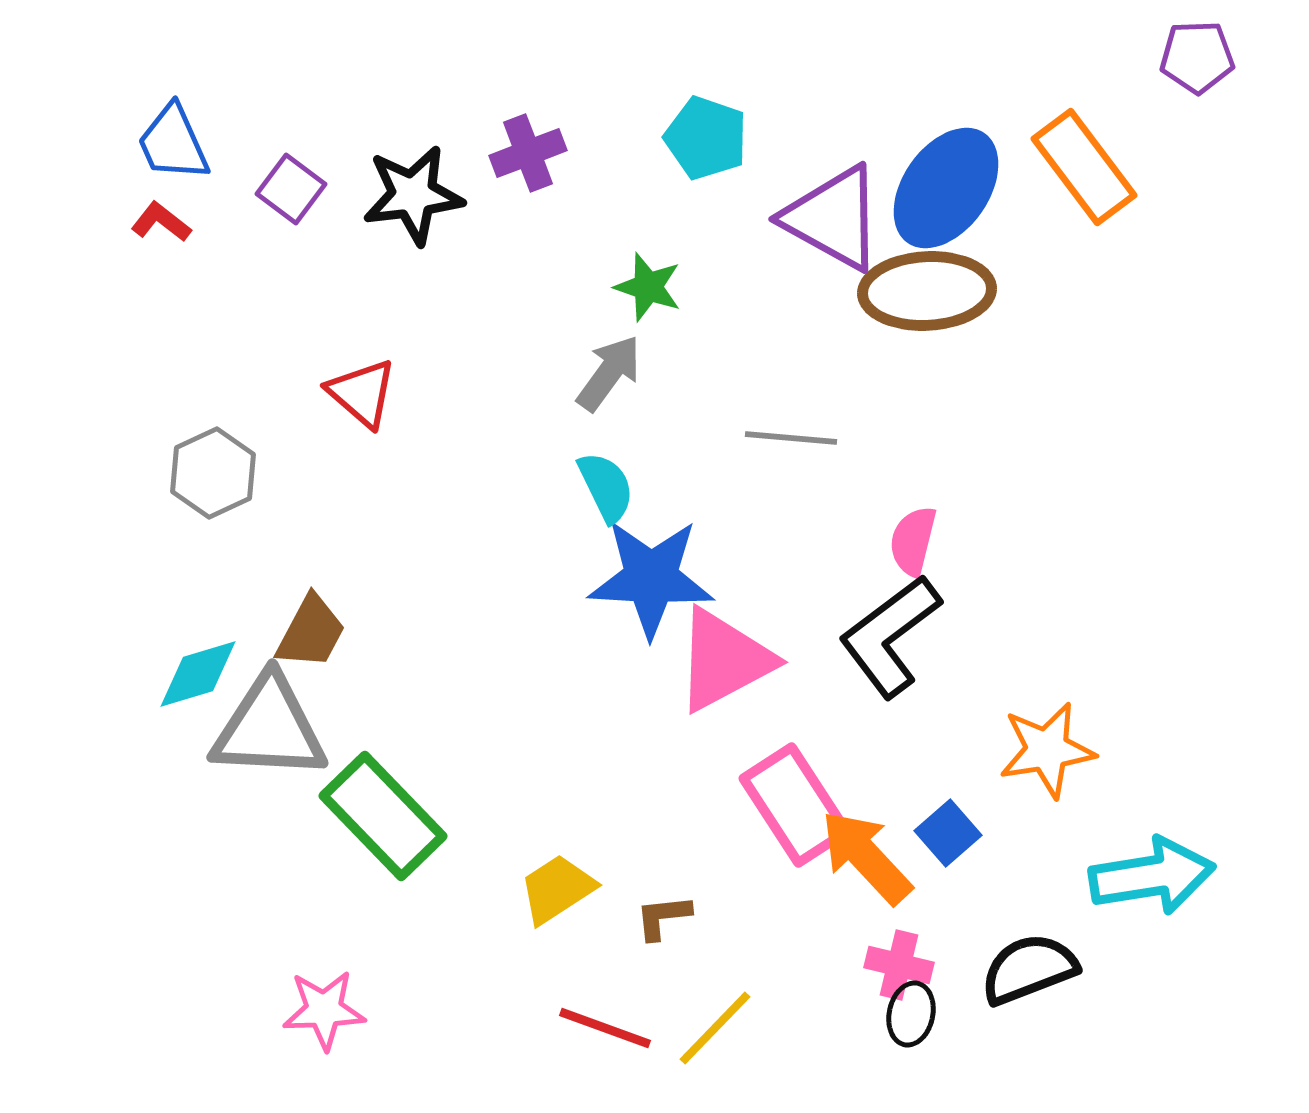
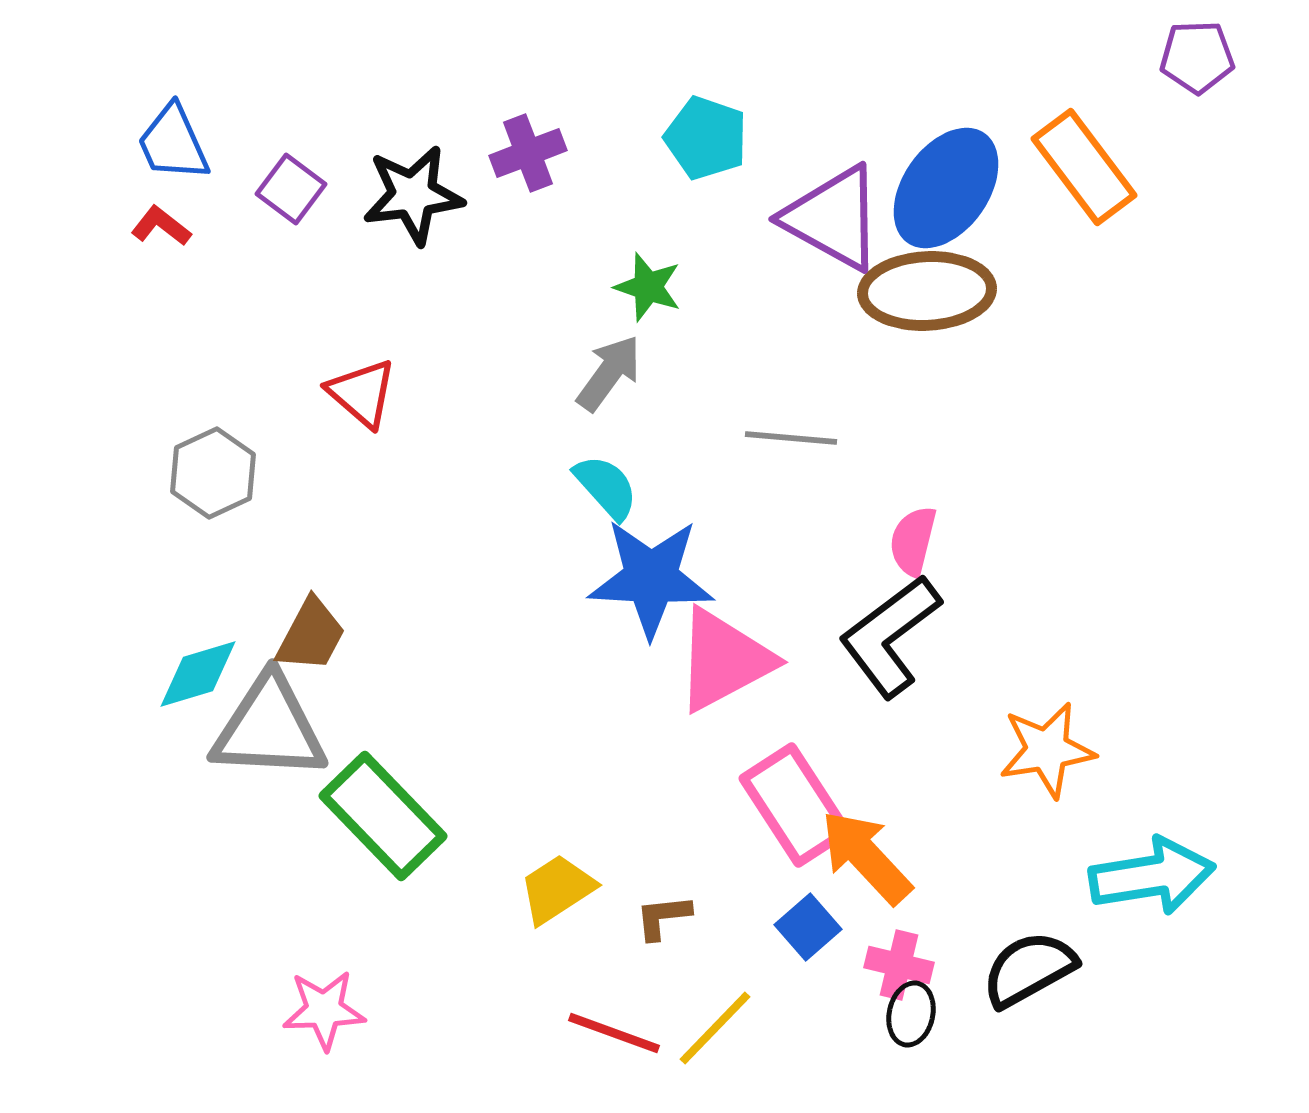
red L-shape: moved 4 px down
cyan semicircle: rotated 16 degrees counterclockwise
brown trapezoid: moved 3 px down
blue square: moved 140 px left, 94 px down
black semicircle: rotated 8 degrees counterclockwise
red line: moved 9 px right, 5 px down
